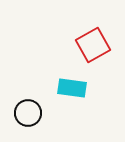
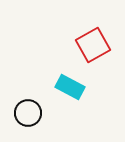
cyan rectangle: moved 2 px left, 1 px up; rotated 20 degrees clockwise
